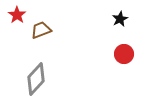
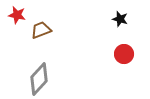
red star: rotated 24 degrees counterclockwise
black star: rotated 28 degrees counterclockwise
gray diamond: moved 3 px right
